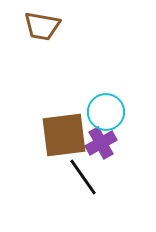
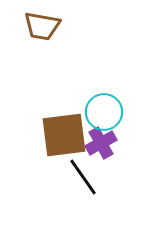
cyan circle: moved 2 px left
